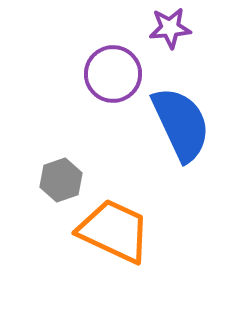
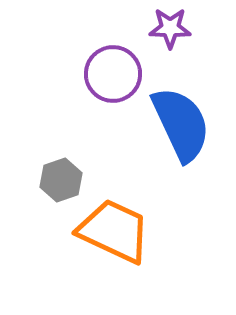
purple star: rotated 6 degrees clockwise
